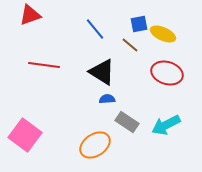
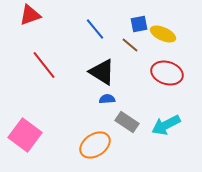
red line: rotated 44 degrees clockwise
